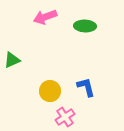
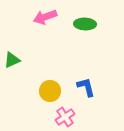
green ellipse: moved 2 px up
